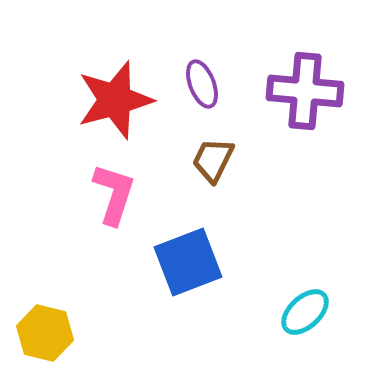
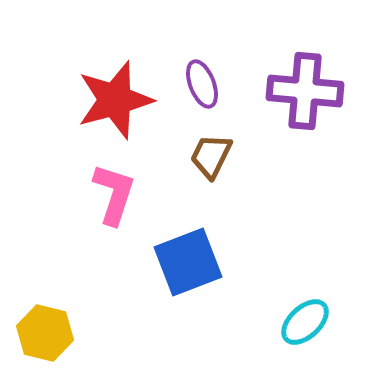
brown trapezoid: moved 2 px left, 4 px up
cyan ellipse: moved 10 px down
